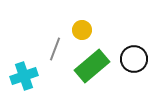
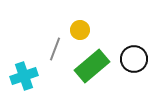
yellow circle: moved 2 px left
